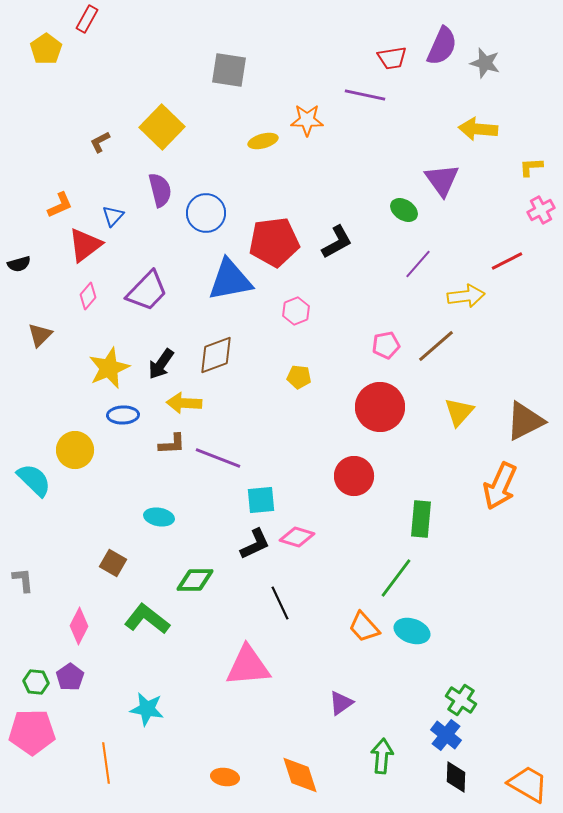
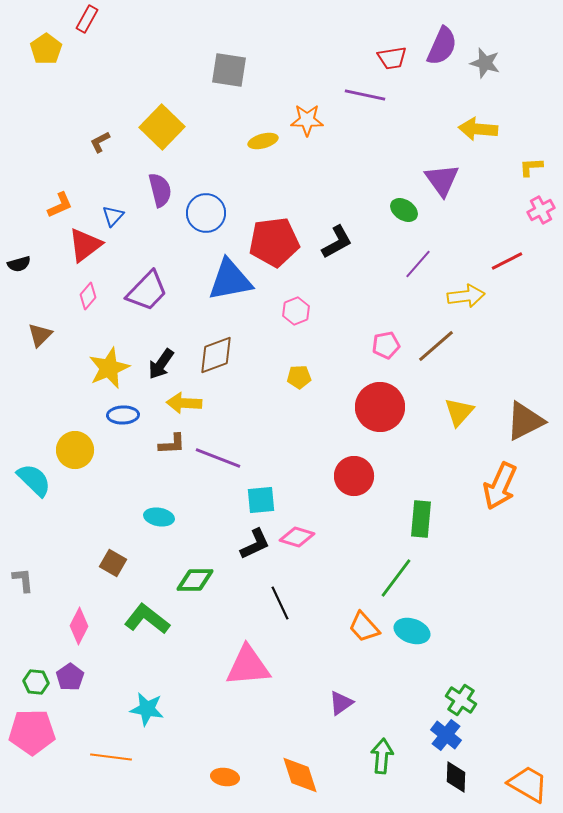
yellow pentagon at (299, 377): rotated 10 degrees counterclockwise
orange line at (106, 763): moved 5 px right, 6 px up; rotated 75 degrees counterclockwise
